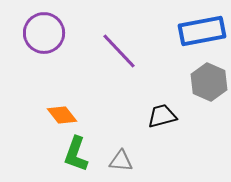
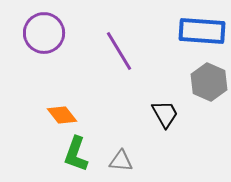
blue rectangle: rotated 15 degrees clockwise
purple line: rotated 12 degrees clockwise
black trapezoid: moved 3 px right, 2 px up; rotated 76 degrees clockwise
